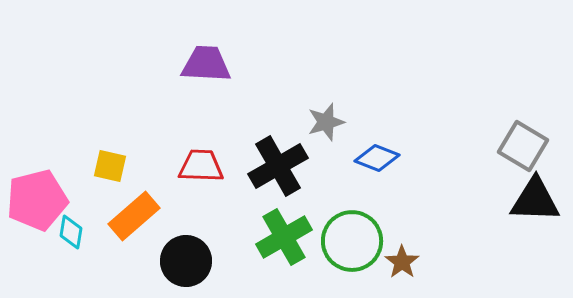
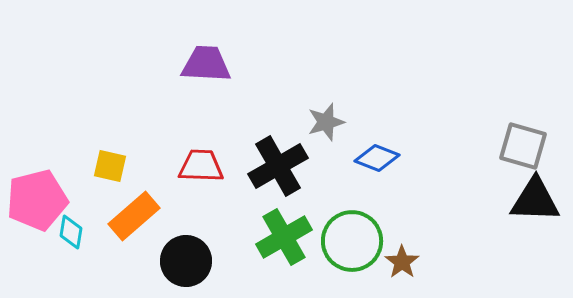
gray square: rotated 15 degrees counterclockwise
